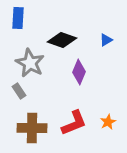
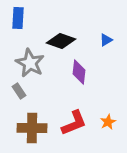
black diamond: moved 1 px left, 1 px down
purple diamond: rotated 15 degrees counterclockwise
